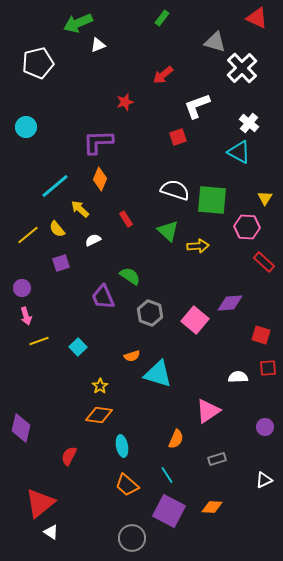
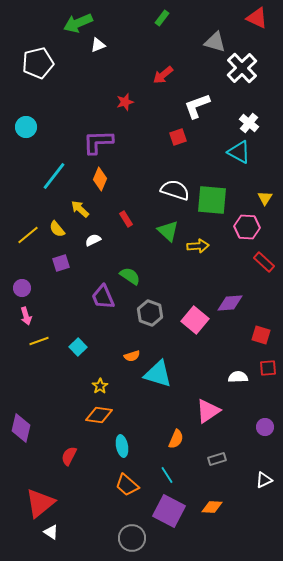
cyan line at (55, 186): moved 1 px left, 10 px up; rotated 12 degrees counterclockwise
